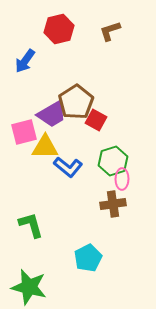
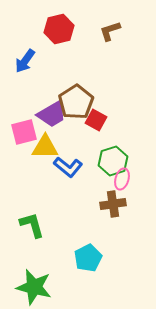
pink ellipse: rotated 15 degrees clockwise
green L-shape: moved 1 px right
green star: moved 5 px right
